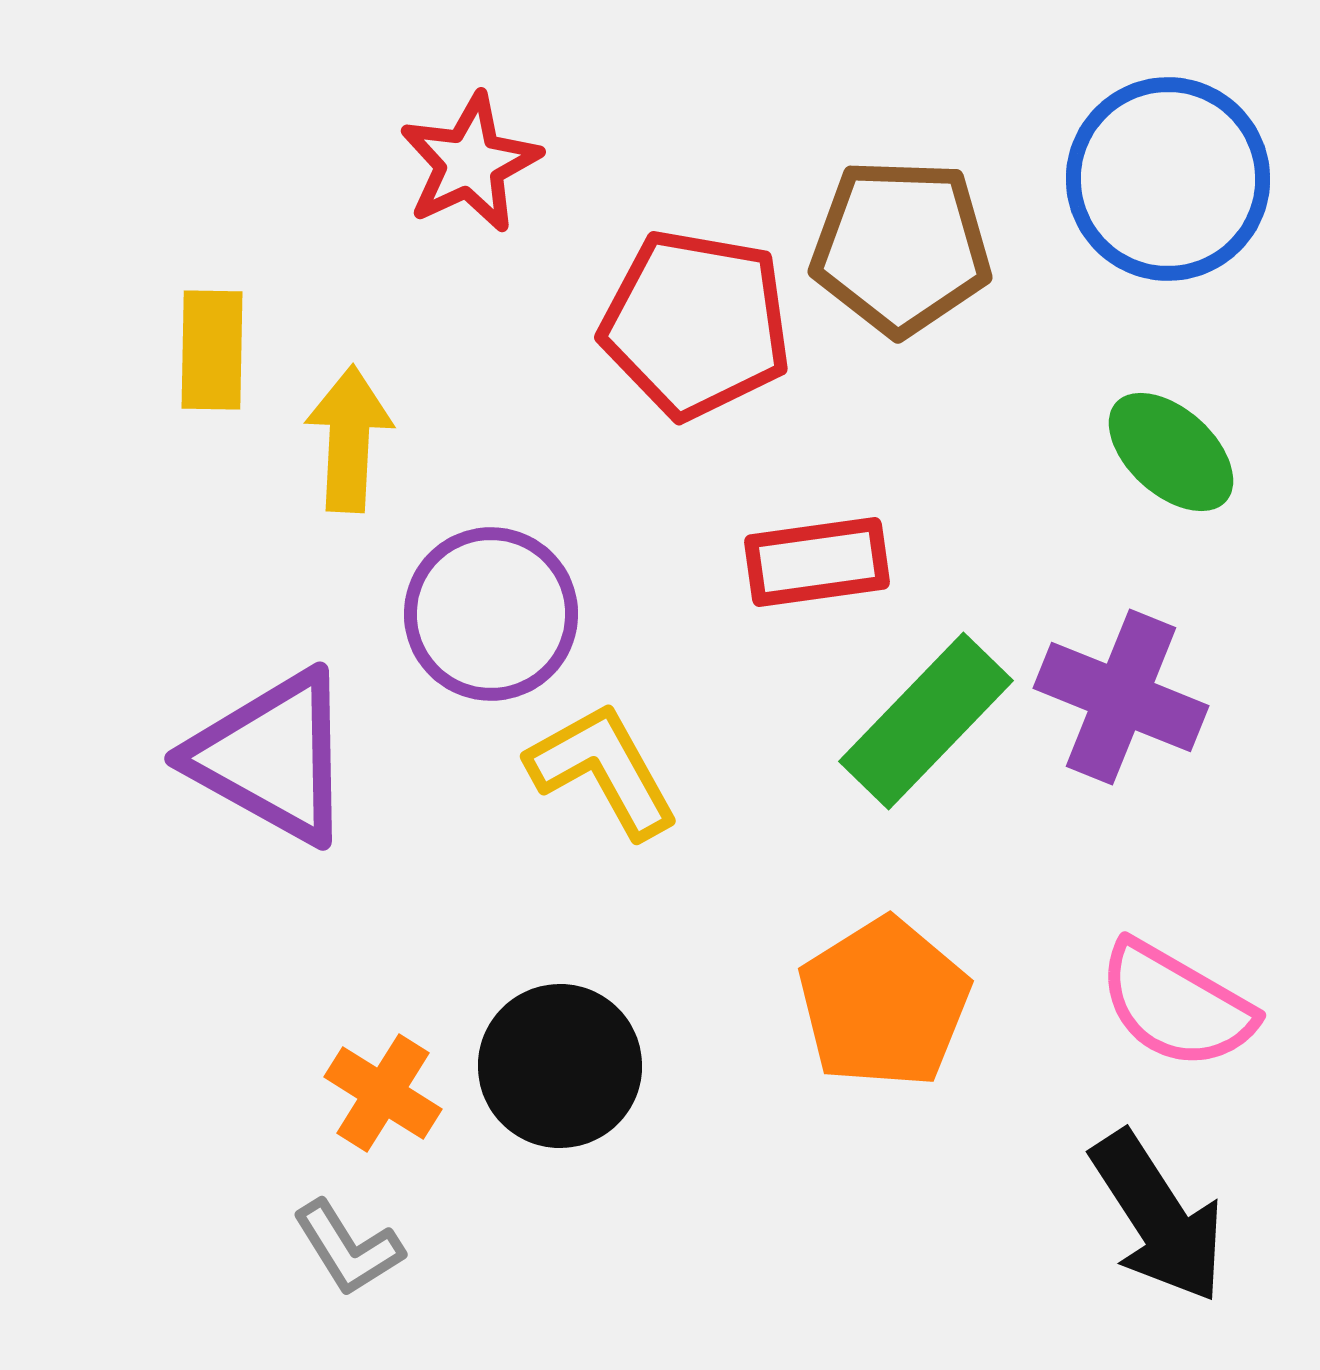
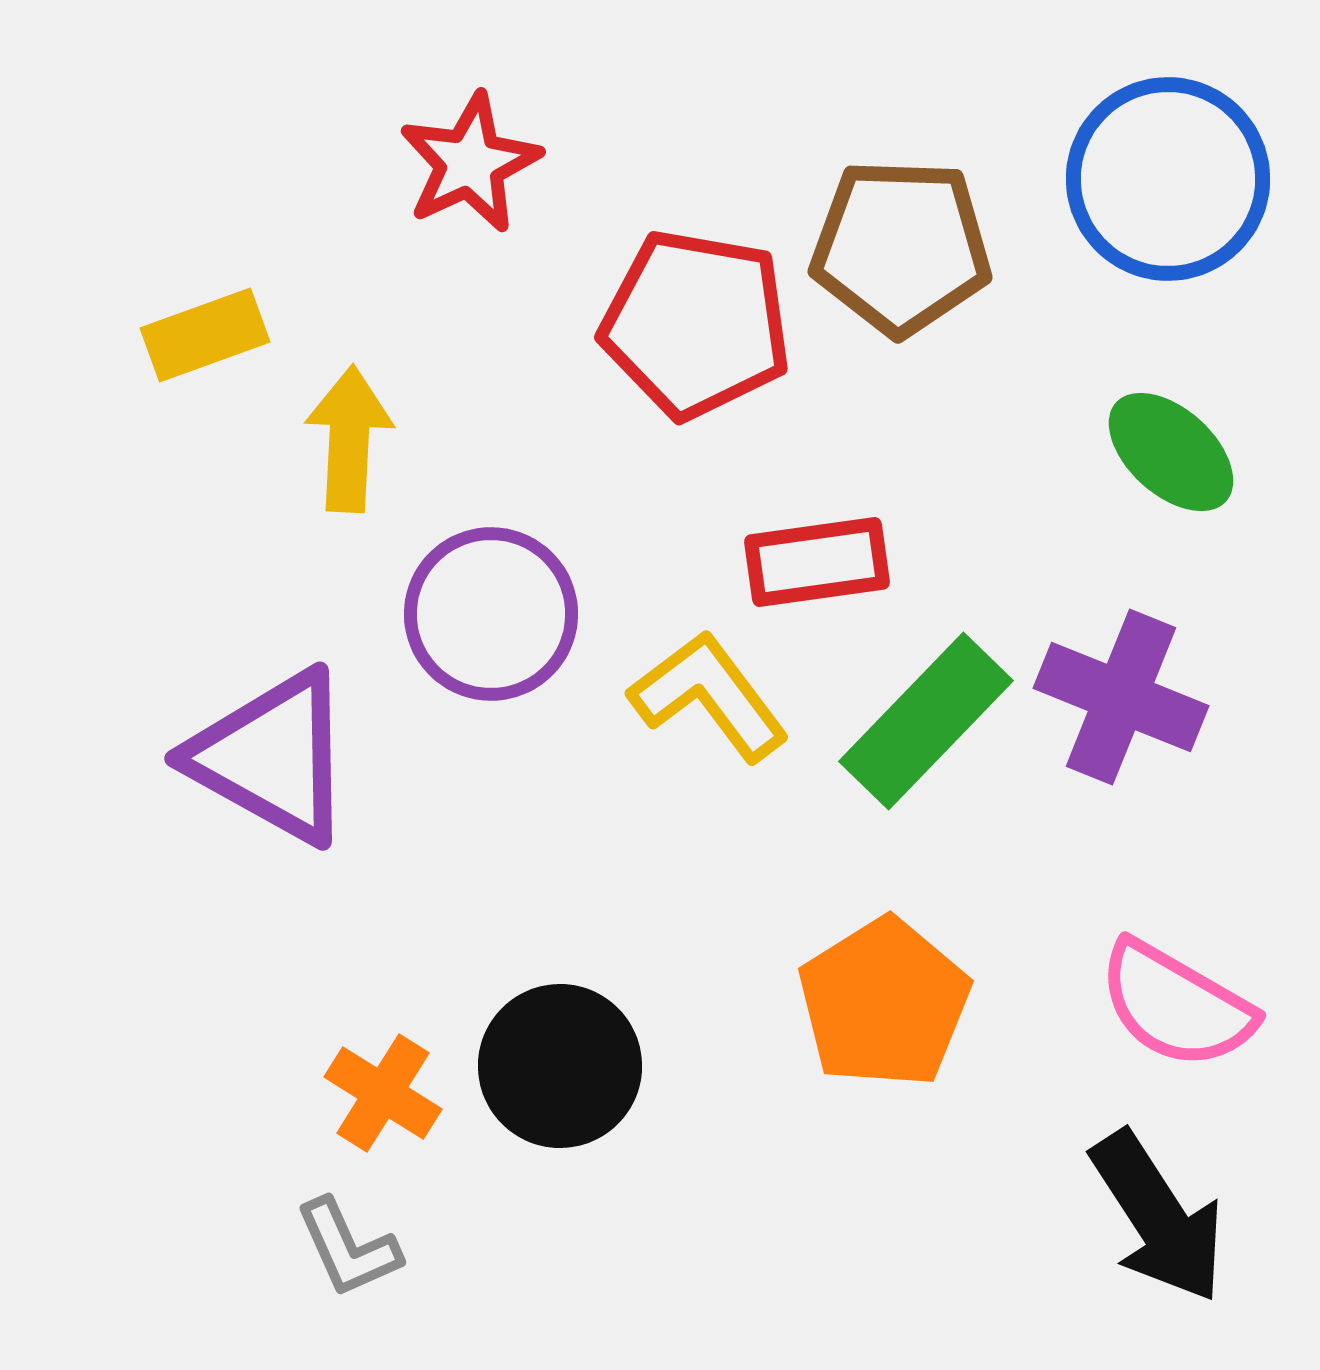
yellow rectangle: moved 7 px left, 15 px up; rotated 69 degrees clockwise
yellow L-shape: moved 106 px right, 74 px up; rotated 8 degrees counterclockwise
gray L-shape: rotated 8 degrees clockwise
